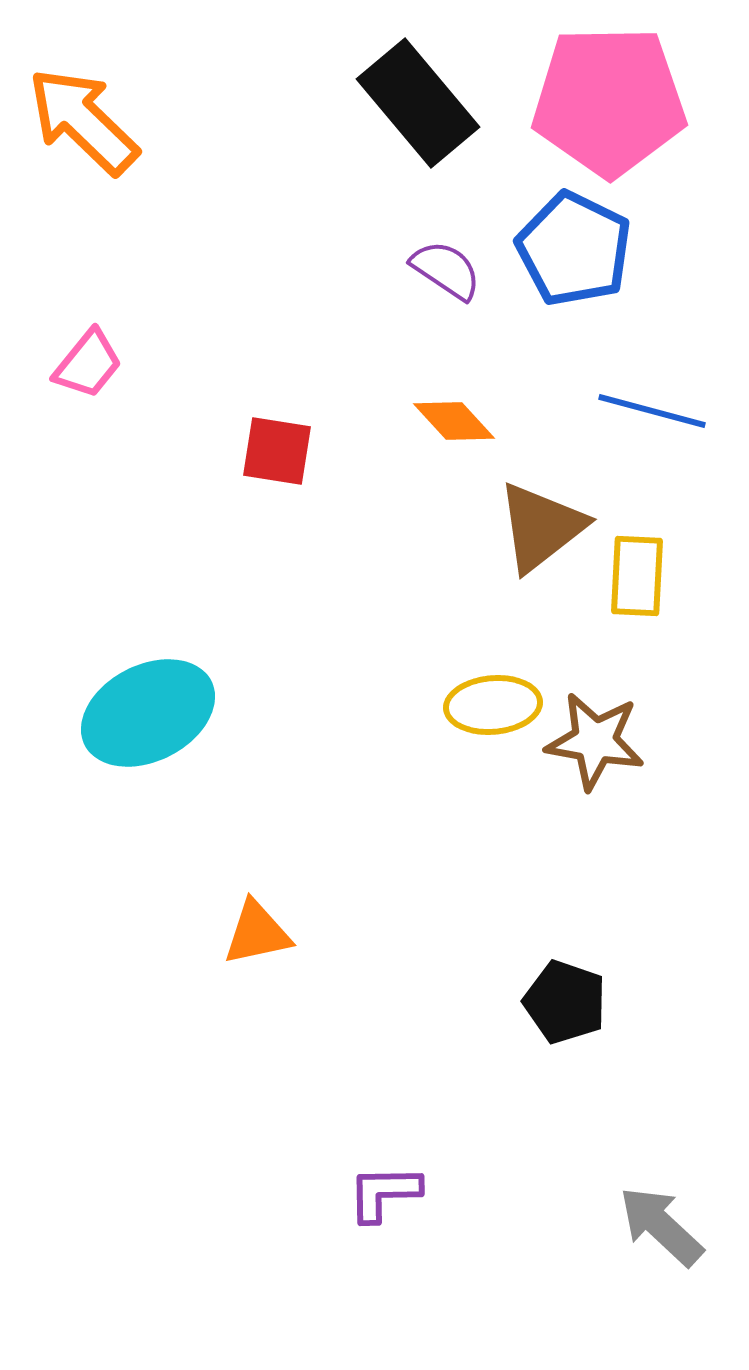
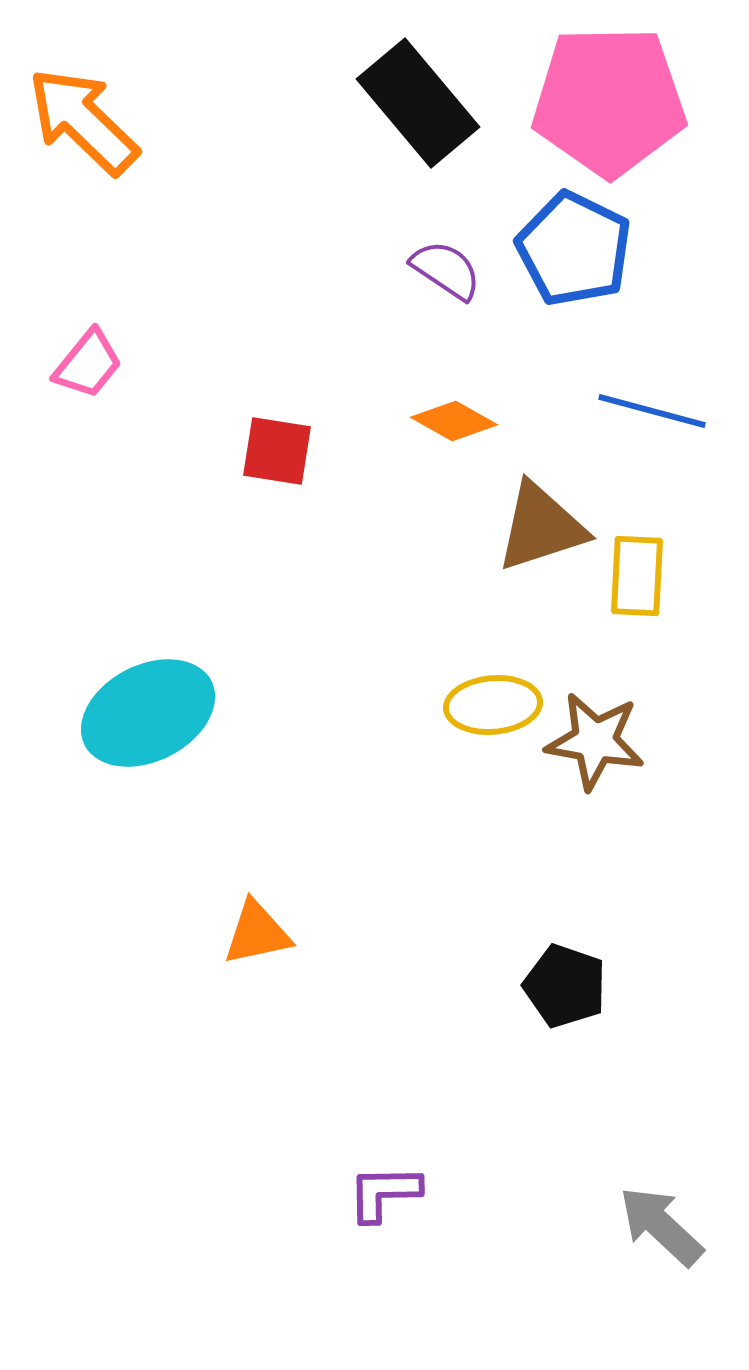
orange diamond: rotated 18 degrees counterclockwise
brown triangle: rotated 20 degrees clockwise
black pentagon: moved 16 px up
